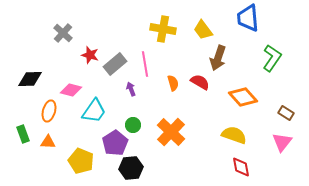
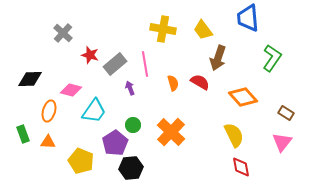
purple arrow: moved 1 px left, 1 px up
yellow semicircle: rotated 45 degrees clockwise
